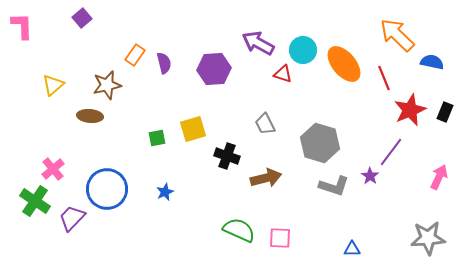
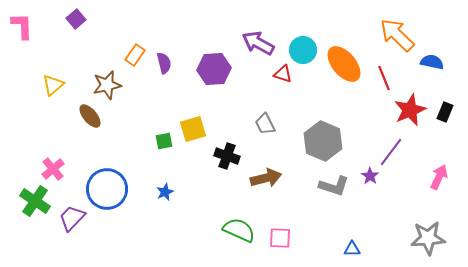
purple square: moved 6 px left, 1 px down
brown ellipse: rotated 45 degrees clockwise
green square: moved 7 px right, 3 px down
gray hexagon: moved 3 px right, 2 px up; rotated 6 degrees clockwise
